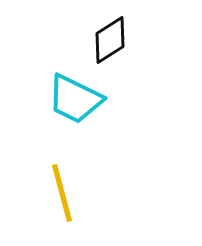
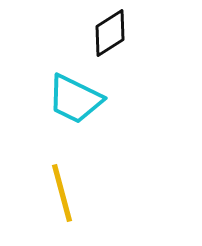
black diamond: moved 7 px up
